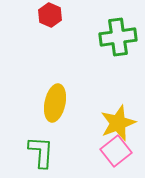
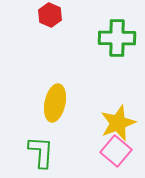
green cross: moved 1 px left, 1 px down; rotated 9 degrees clockwise
pink square: rotated 12 degrees counterclockwise
